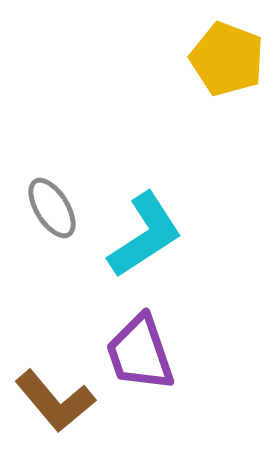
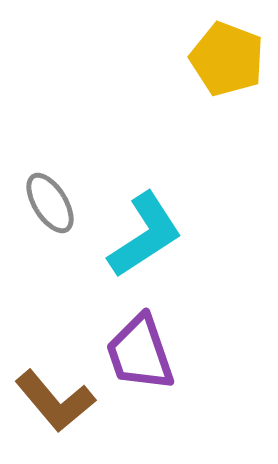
gray ellipse: moved 2 px left, 5 px up
